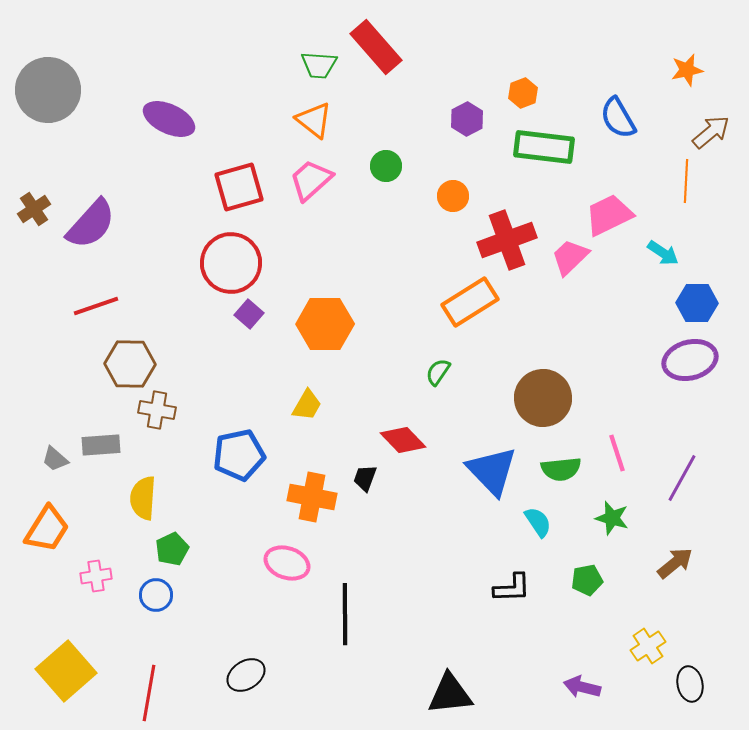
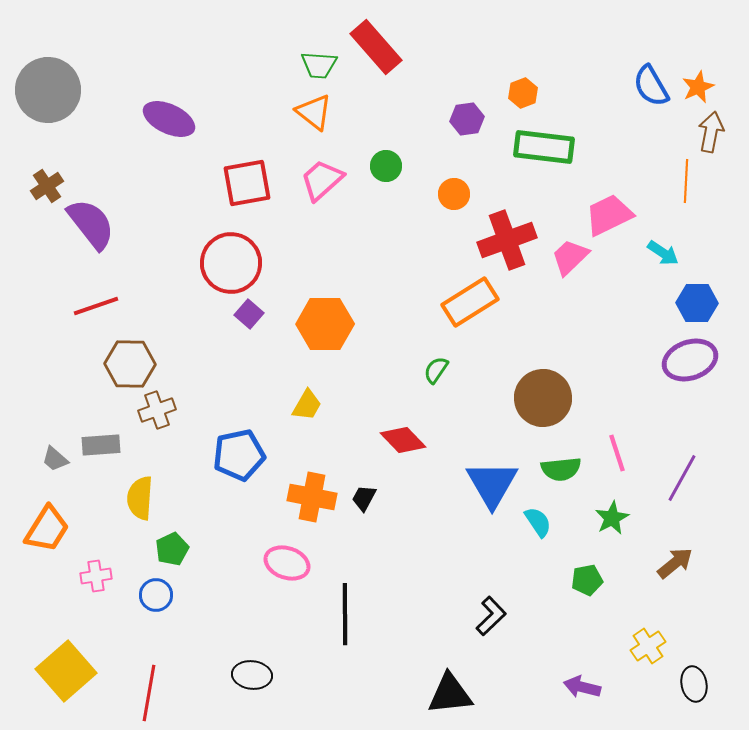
orange star at (687, 70): moved 11 px right, 17 px down; rotated 12 degrees counterclockwise
blue semicircle at (618, 118): moved 33 px right, 32 px up
purple hexagon at (467, 119): rotated 20 degrees clockwise
orange triangle at (314, 120): moved 8 px up
brown arrow at (711, 132): rotated 39 degrees counterclockwise
pink trapezoid at (311, 180): moved 11 px right
red square at (239, 187): moved 8 px right, 4 px up; rotated 6 degrees clockwise
orange circle at (453, 196): moved 1 px right, 2 px up
brown cross at (34, 209): moved 13 px right, 23 px up
purple semicircle at (91, 224): rotated 80 degrees counterclockwise
purple ellipse at (690, 360): rotated 4 degrees counterclockwise
green semicircle at (438, 372): moved 2 px left, 2 px up
brown cross at (157, 410): rotated 30 degrees counterclockwise
blue triangle at (492, 471): moved 13 px down; rotated 14 degrees clockwise
black trapezoid at (365, 478): moved 1 px left, 20 px down; rotated 8 degrees clockwise
yellow semicircle at (143, 498): moved 3 px left
green star at (612, 518): rotated 28 degrees clockwise
black L-shape at (512, 588): moved 21 px left, 28 px down; rotated 42 degrees counterclockwise
black ellipse at (246, 675): moved 6 px right; rotated 39 degrees clockwise
black ellipse at (690, 684): moved 4 px right
